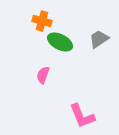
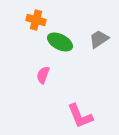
orange cross: moved 6 px left, 1 px up
pink L-shape: moved 2 px left
